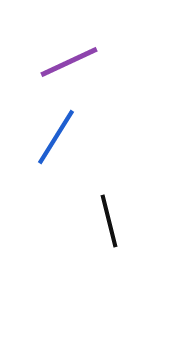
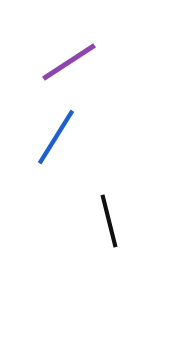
purple line: rotated 8 degrees counterclockwise
